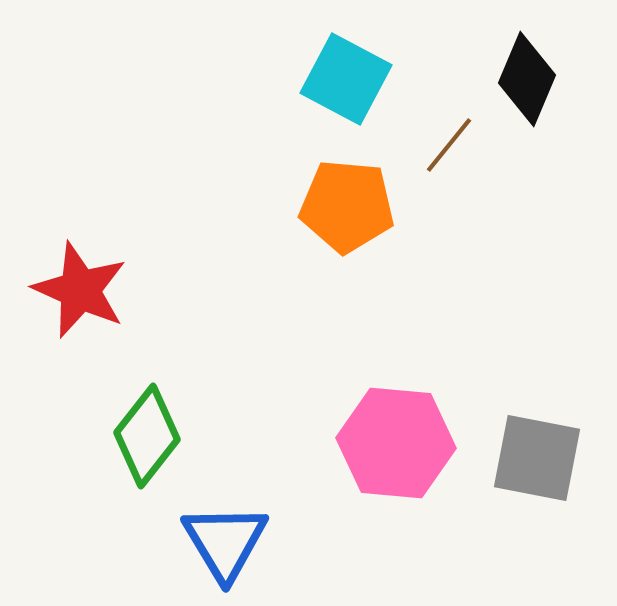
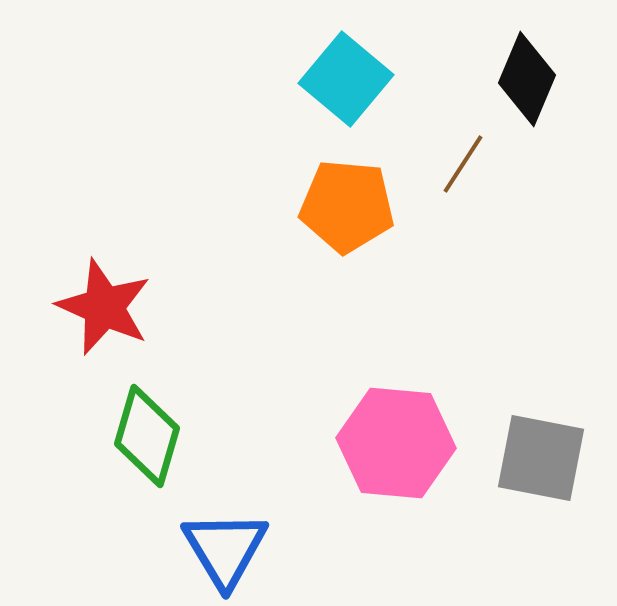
cyan square: rotated 12 degrees clockwise
brown line: moved 14 px right, 19 px down; rotated 6 degrees counterclockwise
red star: moved 24 px right, 17 px down
green diamond: rotated 22 degrees counterclockwise
gray square: moved 4 px right
blue triangle: moved 7 px down
